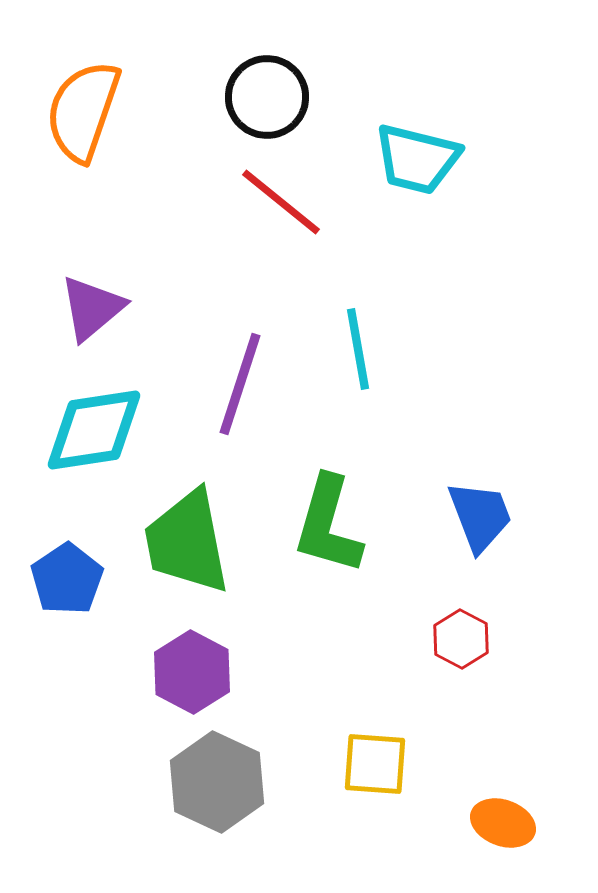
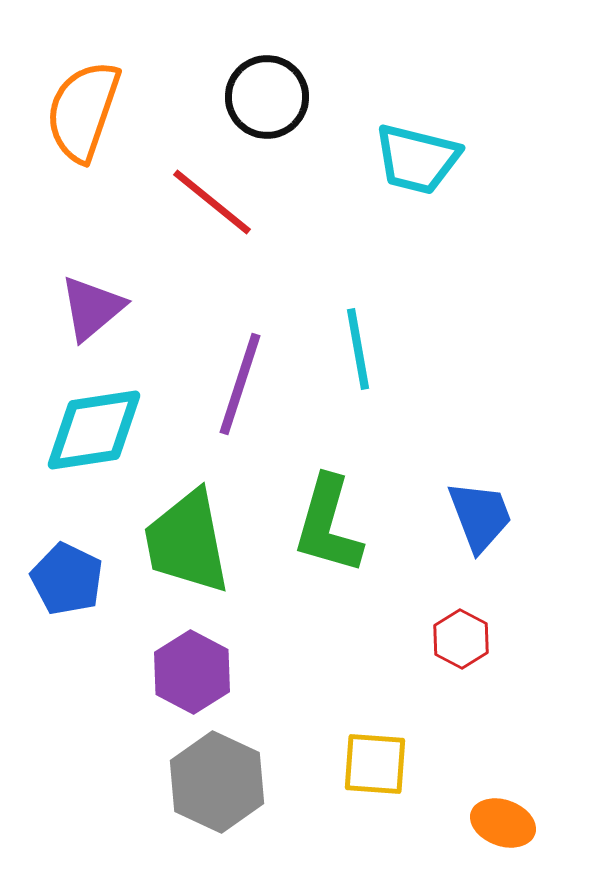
red line: moved 69 px left
blue pentagon: rotated 12 degrees counterclockwise
